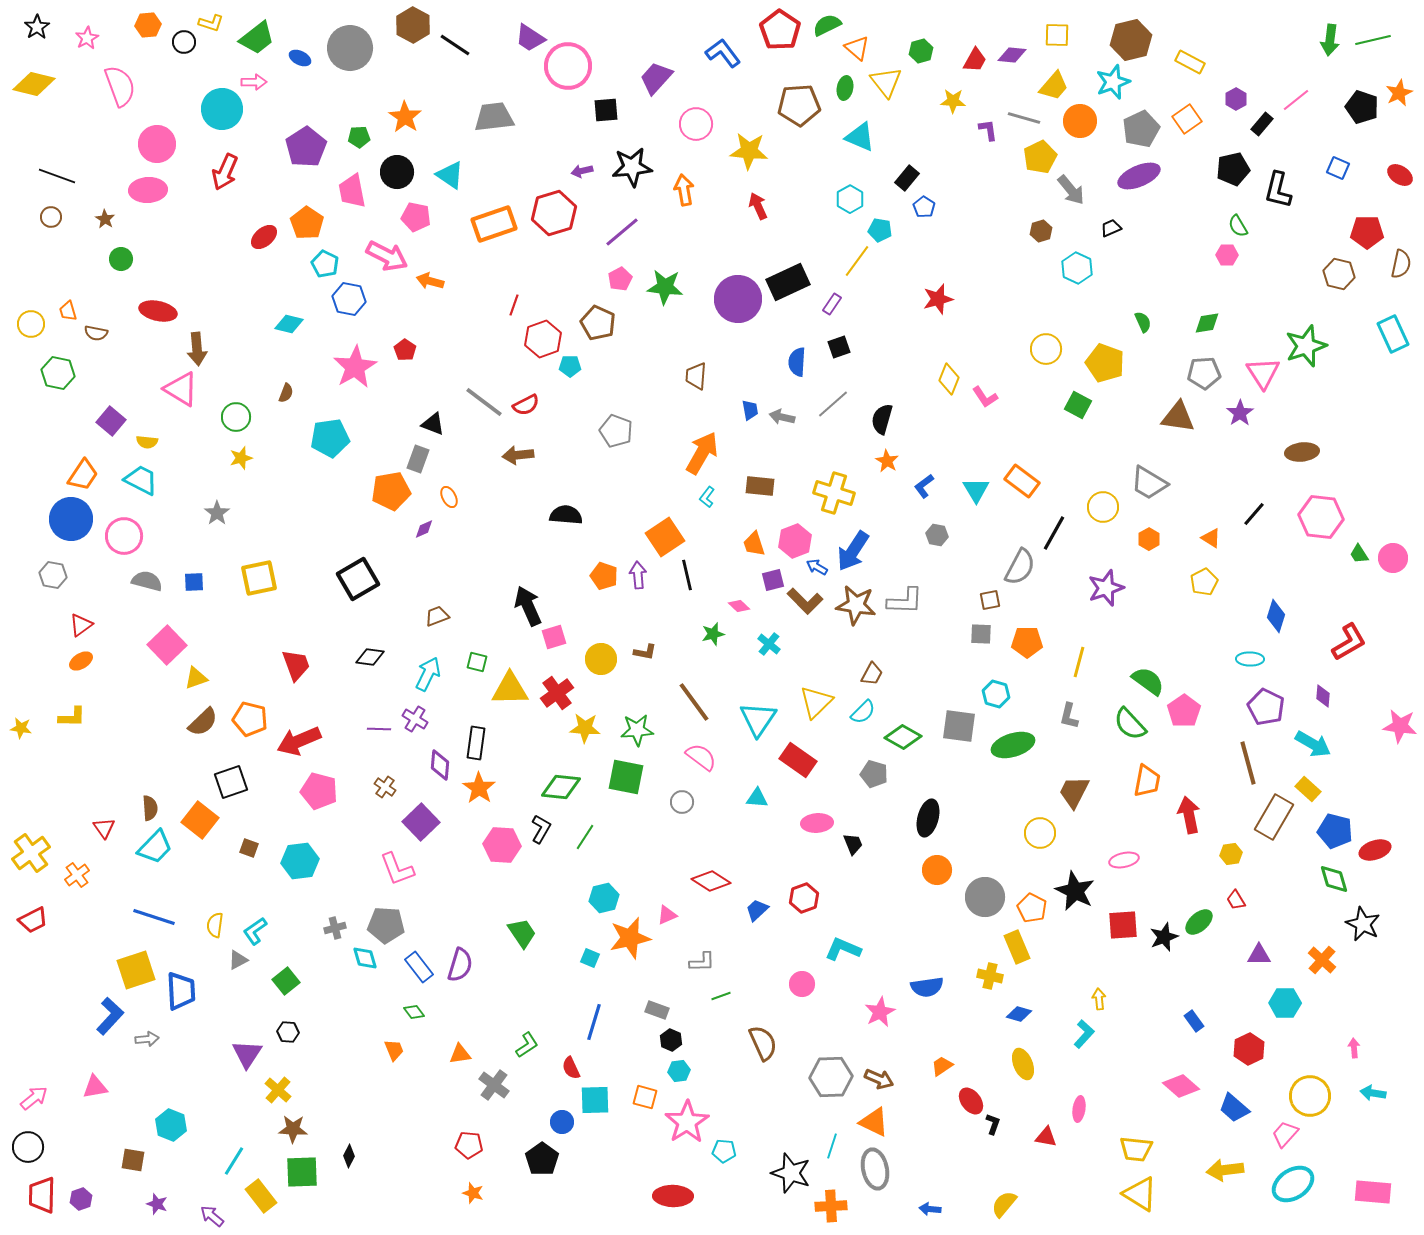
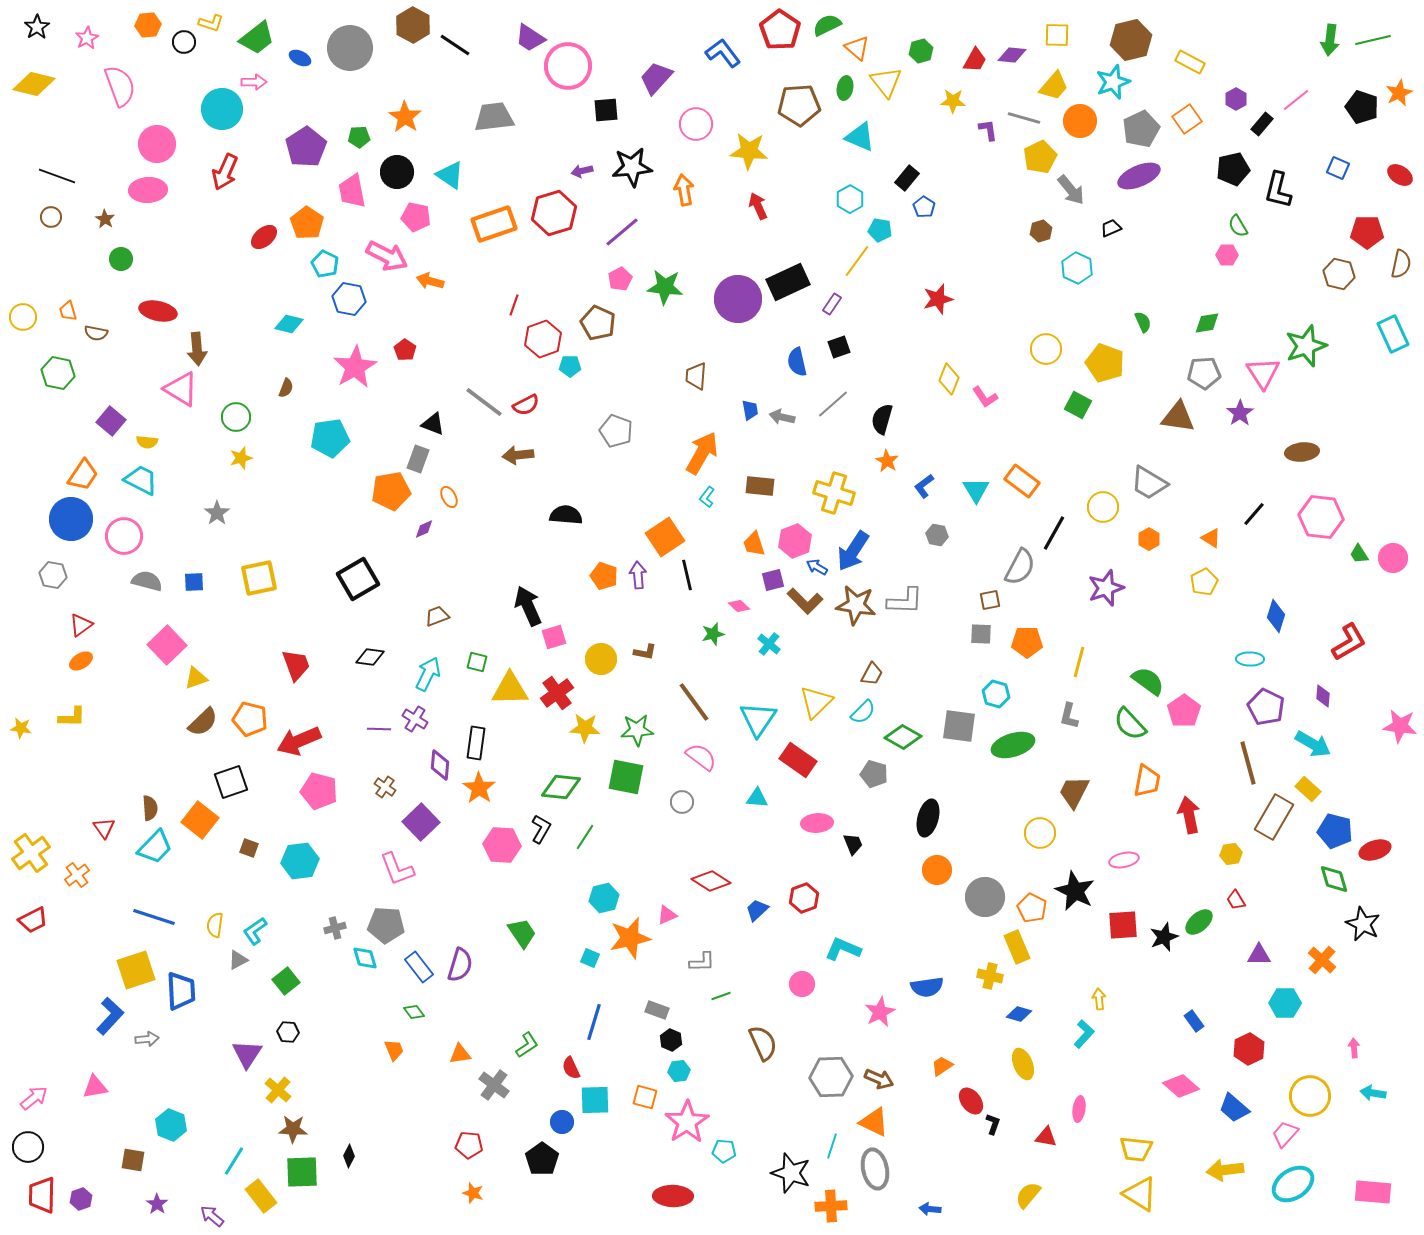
yellow circle at (31, 324): moved 8 px left, 7 px up
blue semicircle at (797, 362): rotated 16 degrees counterclockwise
brown semicircle at (286, 393): moved 5 px up
purple star at (157, 1204): rotated 15 degrees clockwise
yellow semicircle at (1004, 1204): moved 24 px right, 9 px up
